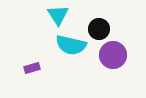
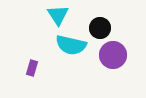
black circle: moved 1 px right, 1 px up
purple rectangle: rotated 56 degrees counterclockwise
